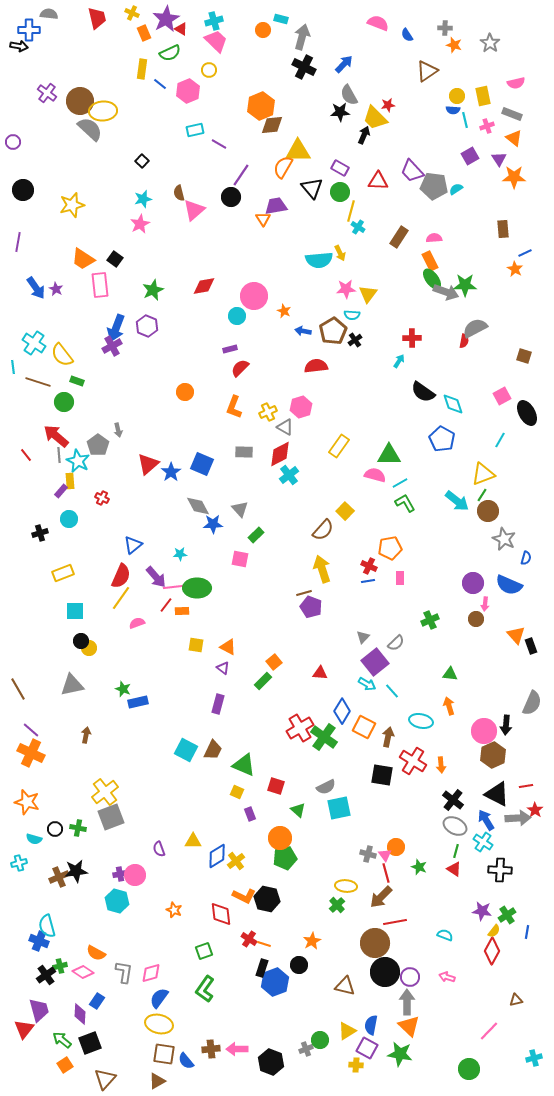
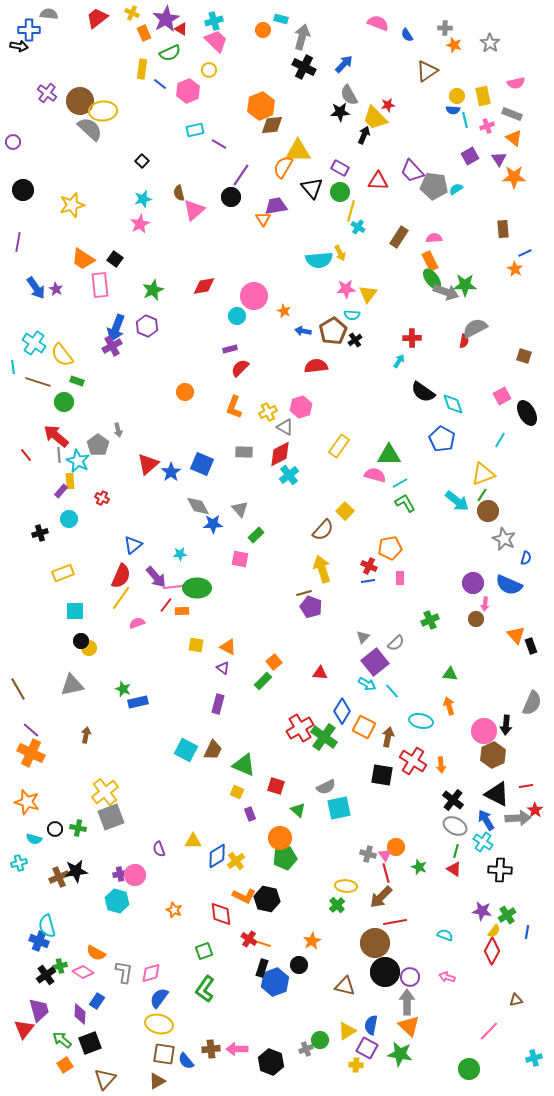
red trapezoid at (97, 18): rotated 115 degrees counterclockwise
